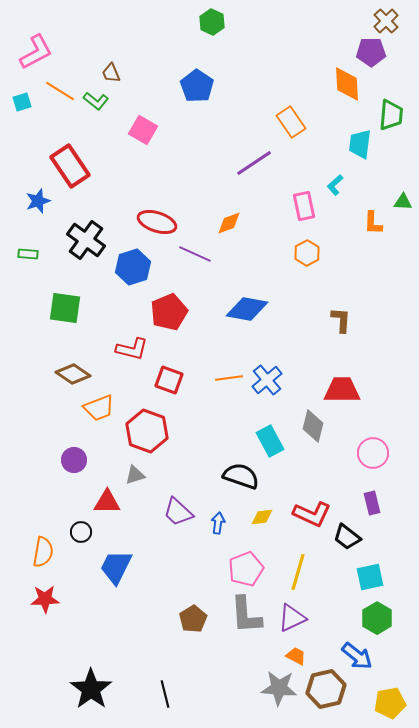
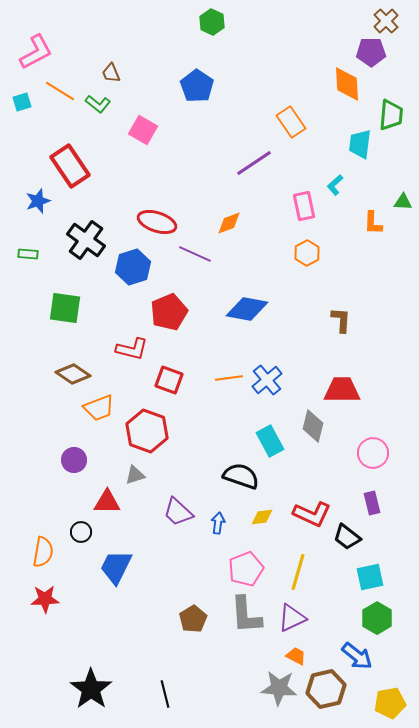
green L-shape at (96, 101): moved 2 px right, 3 px down
